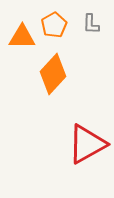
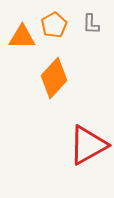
orange diamond: moved 1 px right, 4 px down
red triangle: moved 1 px right, 1 px down
